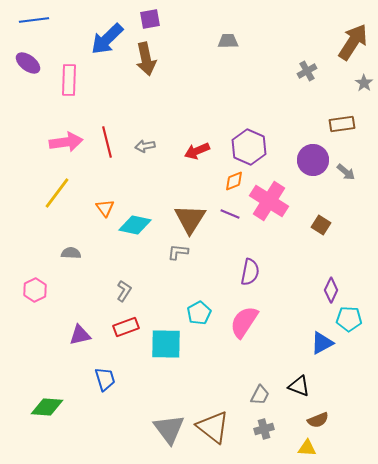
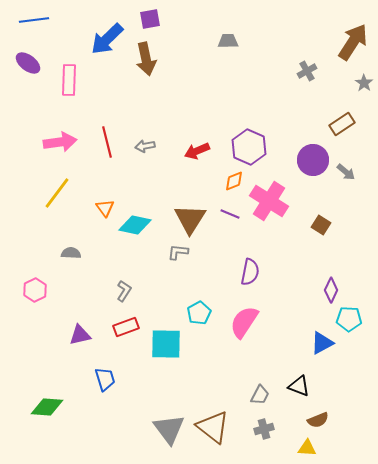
brown rectangle at (342, 124): rotated 25 degrees counterclockwise
pink arrow at (66, 142): moved 6 px left
